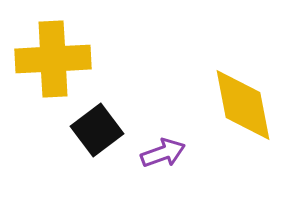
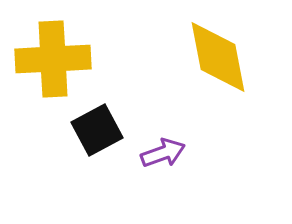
yellow diamond: moved 25 px left, 48 px up
black square: rotated 9 degrees clockwise
